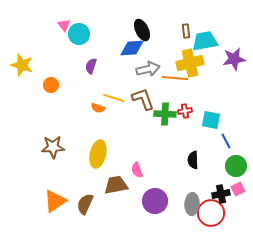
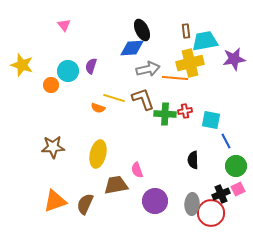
cyan circle: moved 11 px left, 37 px down
black cross: rotated 12 degrees counterclockwise
orange triangle: rotated 15 degrees clockwise
